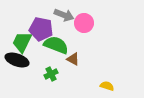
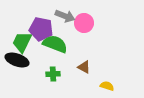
gray arrow: moved 1 px right, 1 px down
green semicircle: moved 1 px left, 1 px up
brown triangle: moved 11 px right, 8 px down
green cross: moved 2 px right; rotated 24 degrees clockwise
